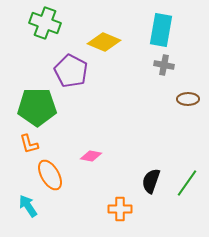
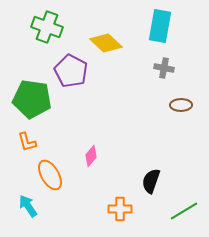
green cross: moved 2 px right, 4 px down
cyan rectangle: moved 1 px left, 4 px up
yellow diamond: moved 2 px right, 1 px down; rotated 20 degrees clockwise
gray cross: moved 3 px down
brown ellipse: moved 7 px left, 6 px down
green pentagon: moved 5 px left, 8 px up; rotated 9 degrees clockwise
orange L-shape: moved 2 px left, 2 px up
pink diamond: rotated 60 degrees counterclockwise
green line: moved 3 px left, 28 px down; rotated 24 degrees clockwise
